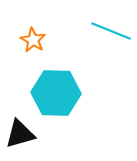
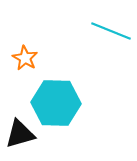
orange star: moved 8 px left, 18 px down
cyan hexagon: moved 10 px down
